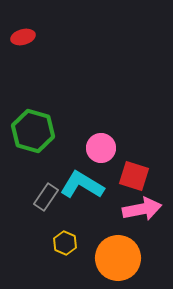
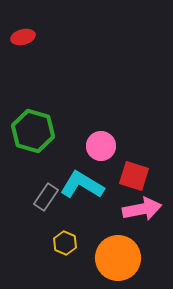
pink circle: moved 2 px up
